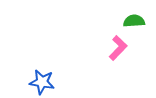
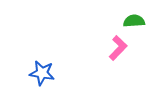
blue star: moved 9 px up
